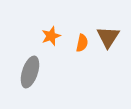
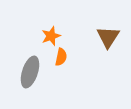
orange semicircle: moved 21 px left, 14 px down
